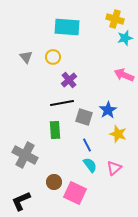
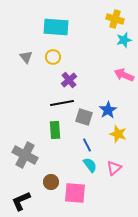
cyan rectangle: moved 11 px left
cyan star: moved 1 px left, 2 px down
brown circle: moved 3 px left
pink square: rotated 20 degrees counterclockwise
